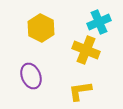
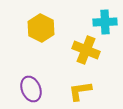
cyan cross: moved 6 px right; rotated 20 degrees clockwise
purple ellipse: moved 13 px down
